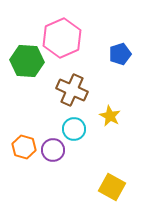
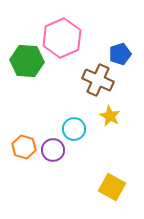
brown cross: moved 26 px right, 10 px up
